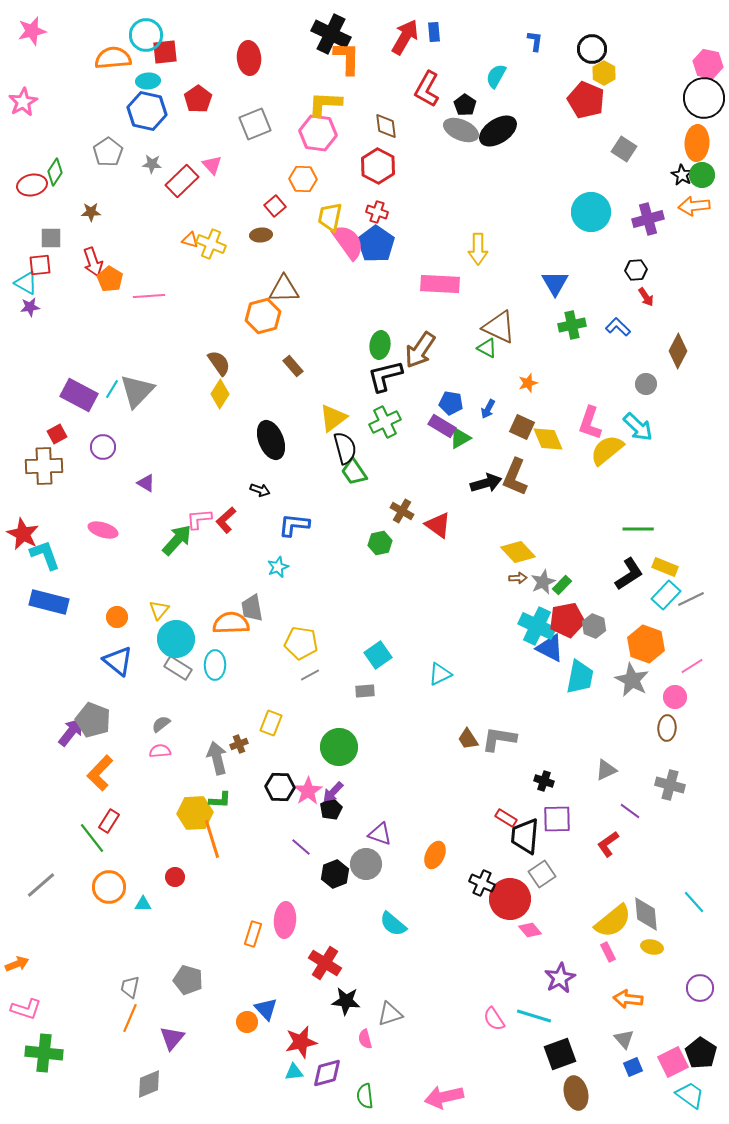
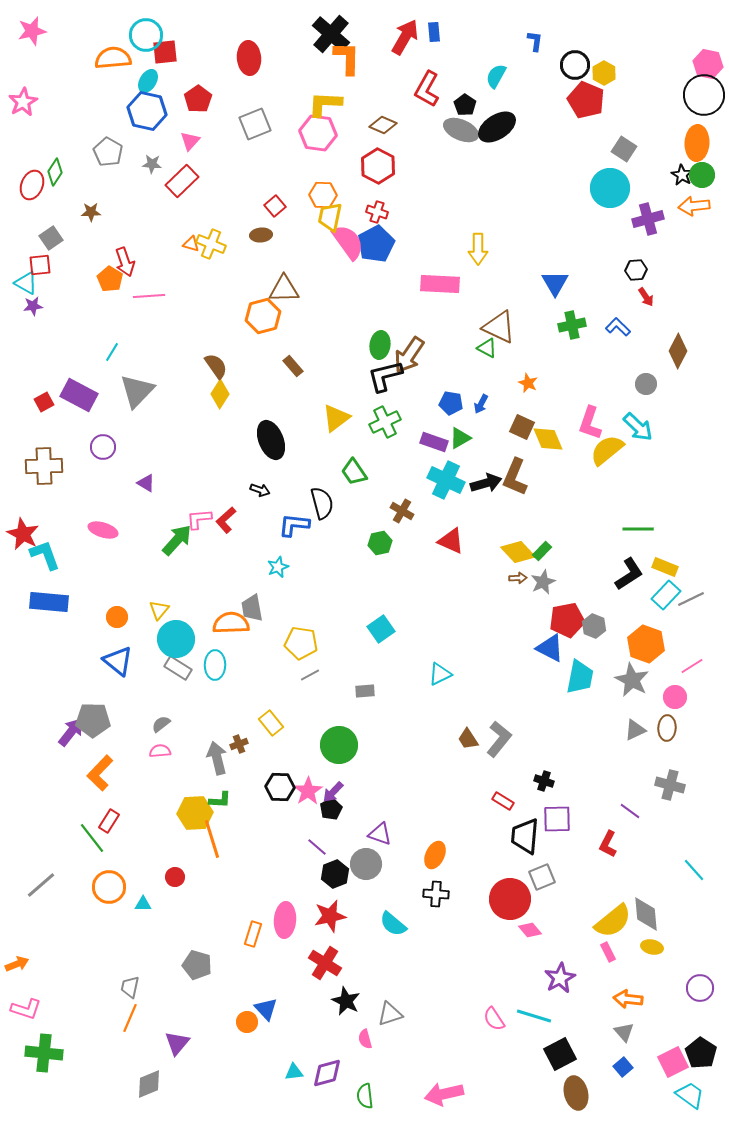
black cross at (331, 34): rotated 15 degrees clockwise
black circle at (592, 49): moved 17 px left, 16 px down
cyan ellipse at (148, 81): rotated 55 degrees counterclockwise
black circle at (704, 98): moved 3 px up
brown diamond at (386, 126): moved 3 px left, 1 px up; rotated 60 degrees counterclockwise
black ellipse at (498, 131): moved 1 px left, 4 px up
gray pentagon at (108, 152): rotated 8 degrees counterclockwise
pink triangle at (212, 165): moved 22 px left, 24 px up; rotated 25 degrees clockwise
orange hexagon at (303, 179): moved 20 px right, 16 px down
red ellipse at (32, 185): rotated 56 degrees counterclockwise
cyan circle at (591, 212): moved 19 px right, 24 px up
gray square at (51, 238): rotated 35 degrees counterclockwise
orange triangle at (190, 240): moved 1 px right, 4 px down
blue pentagon at (376, 244): rotated 9 degrees clockwise
red arrow at (93, 262): moved 32 px right
purple star at (30, 307): moved 3 px right, 1 px up
brown arrow at (420, 350): moved 11 px left, 5 px down
brown semicircle at (219, 363): moved 3 px left, 3 px down
orange star at (528, 383): rotated 30 degrees counterclockwise
cyan line at (112, 389): moved 37 px up
blue arrow at (488, 409): moved 7 px left, 5 px up
yellow triangle at (333, 418): moved 3 px right
purple rectangle at (442, 426): moved 8 px left, 16 px down; rotated 12 degrees counterclockwise
red square at (57, 434): moved 13 px left, 32 px up
black semicircle at (345, 448): moved 23 px left, 55 px down
red triangle at (438, 525): moved 13 px right, 16 px down; rotated 12 degrees counterclockwise
green rectangle at (562, 585): moved 20 px left, 34 px up
blue rectangle at (49, 602): rotated 9 degrees counterclockwise
cyan cross at (537, 626): moved 91 px left, 146 px up
cyan square at (378, 655): moved 3 px right, 26 px up
gray pentagon at (93, 720): rotated 20 degrees counterclockwise
yellow rectangle at (271, 723): rotated 60 degrees counterclockwise
gray L-shape at (499, 739): rotated 120 degrees clockwise
green circle at (339, 747): moved 2 px up
gray triangle at (606, 770): moved 29 px right, 40 px up
red rectangle at (506, 818): moved 3 px left, 17 px up
red L-shape at (608, 844): rotated 28 degrees counterclockwise
purple line at (301, 847): moved 16 px right
gray square at (542, 874): moved 3 px down; rotated 12 degrees clockwise
black cross at (482, 883): moved 46 px left, 11 px down; rotated 20 degrees counterclockwise
cyan line at (694, 902): moved 32 px up
gray pentagon at (188, 980): moved 9 px right, 15 px up
black star at (346, 1001): rotated 20 degrees clockwise
purple triangle at (172, 1038): moved 5 px right, 5 px down
gray triangle at (624, 1039): moved 7 px up
red star at (301, 1042): moved 29 px right, 126 px up
black square at (560, 1054): rotated 8 degrees counterclockwise
blue square at (633, 1067): moved 10 px left; rotated 18 degrees counterclockwise
pink arrow at (444, 1097): moved 3 px up
